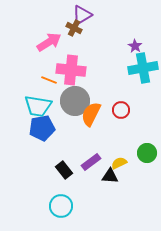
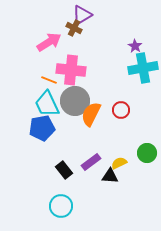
cyan trapezoid: moved 9 px right, 2 px up; rotated 56 degrees clockwise
